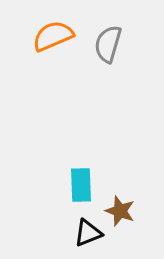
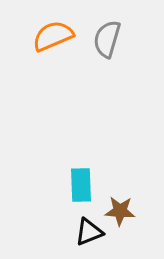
gray semicircle: moved 1 px left, 5 px up
brown star: rotated 16 degrees counterclockwise
black triangle: moved 1 px right, 1 px up
